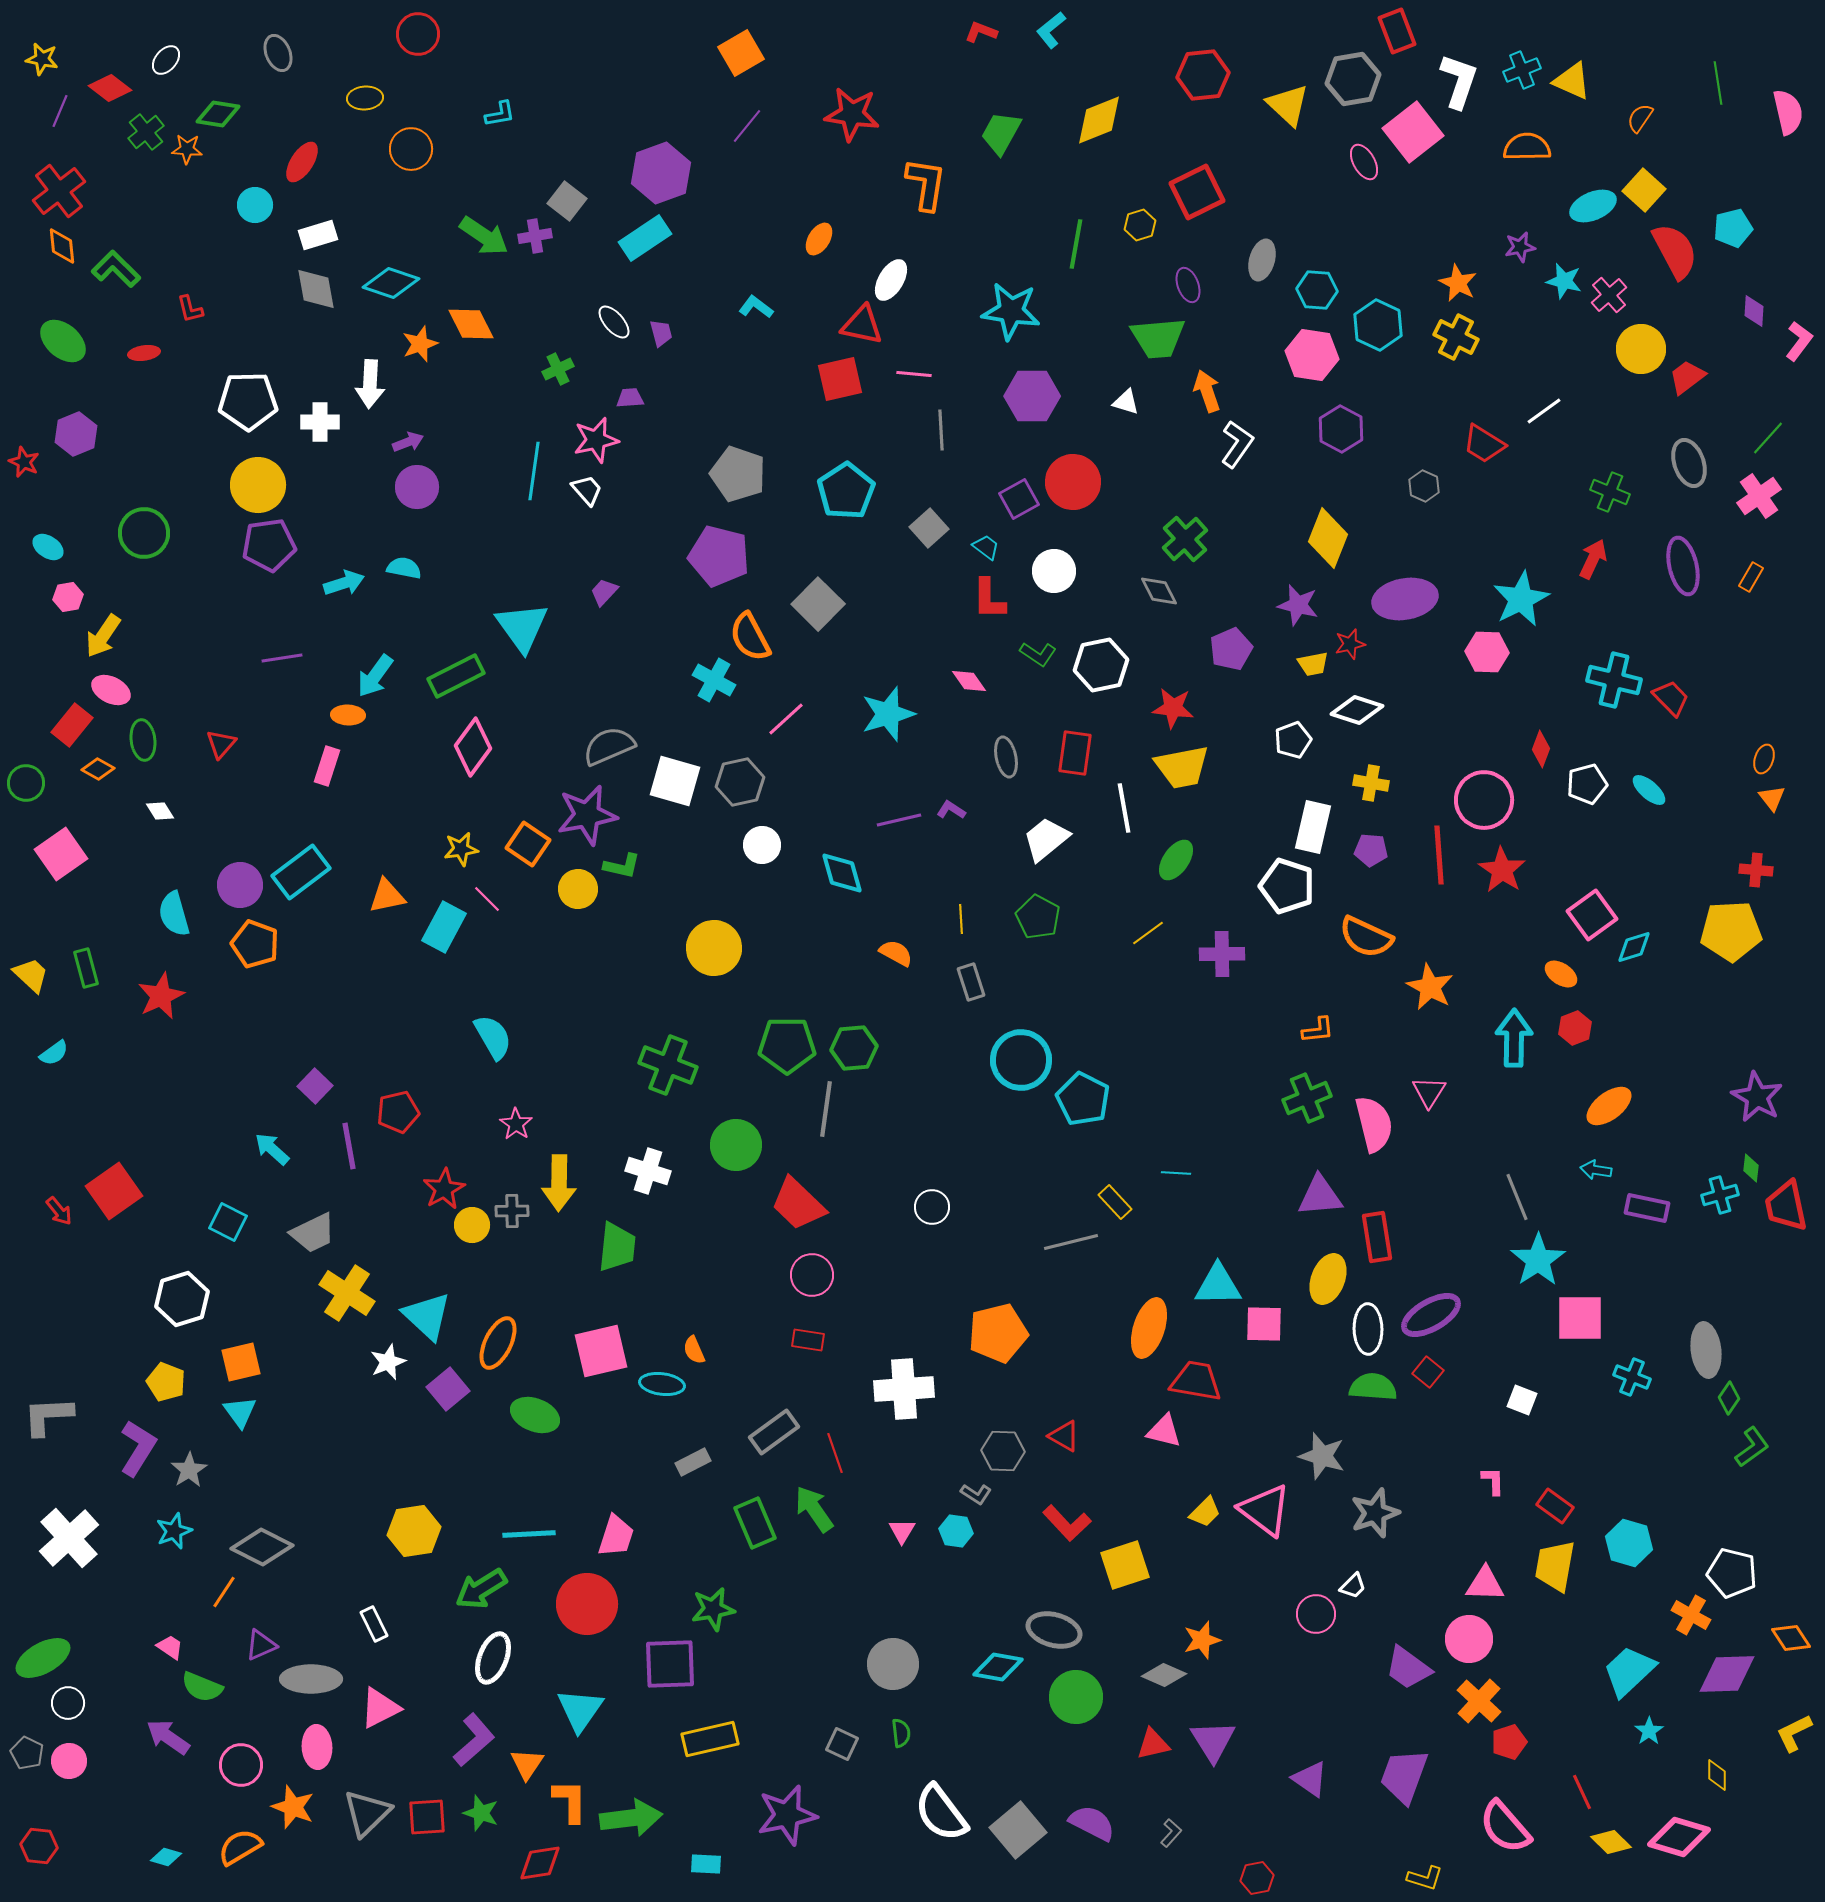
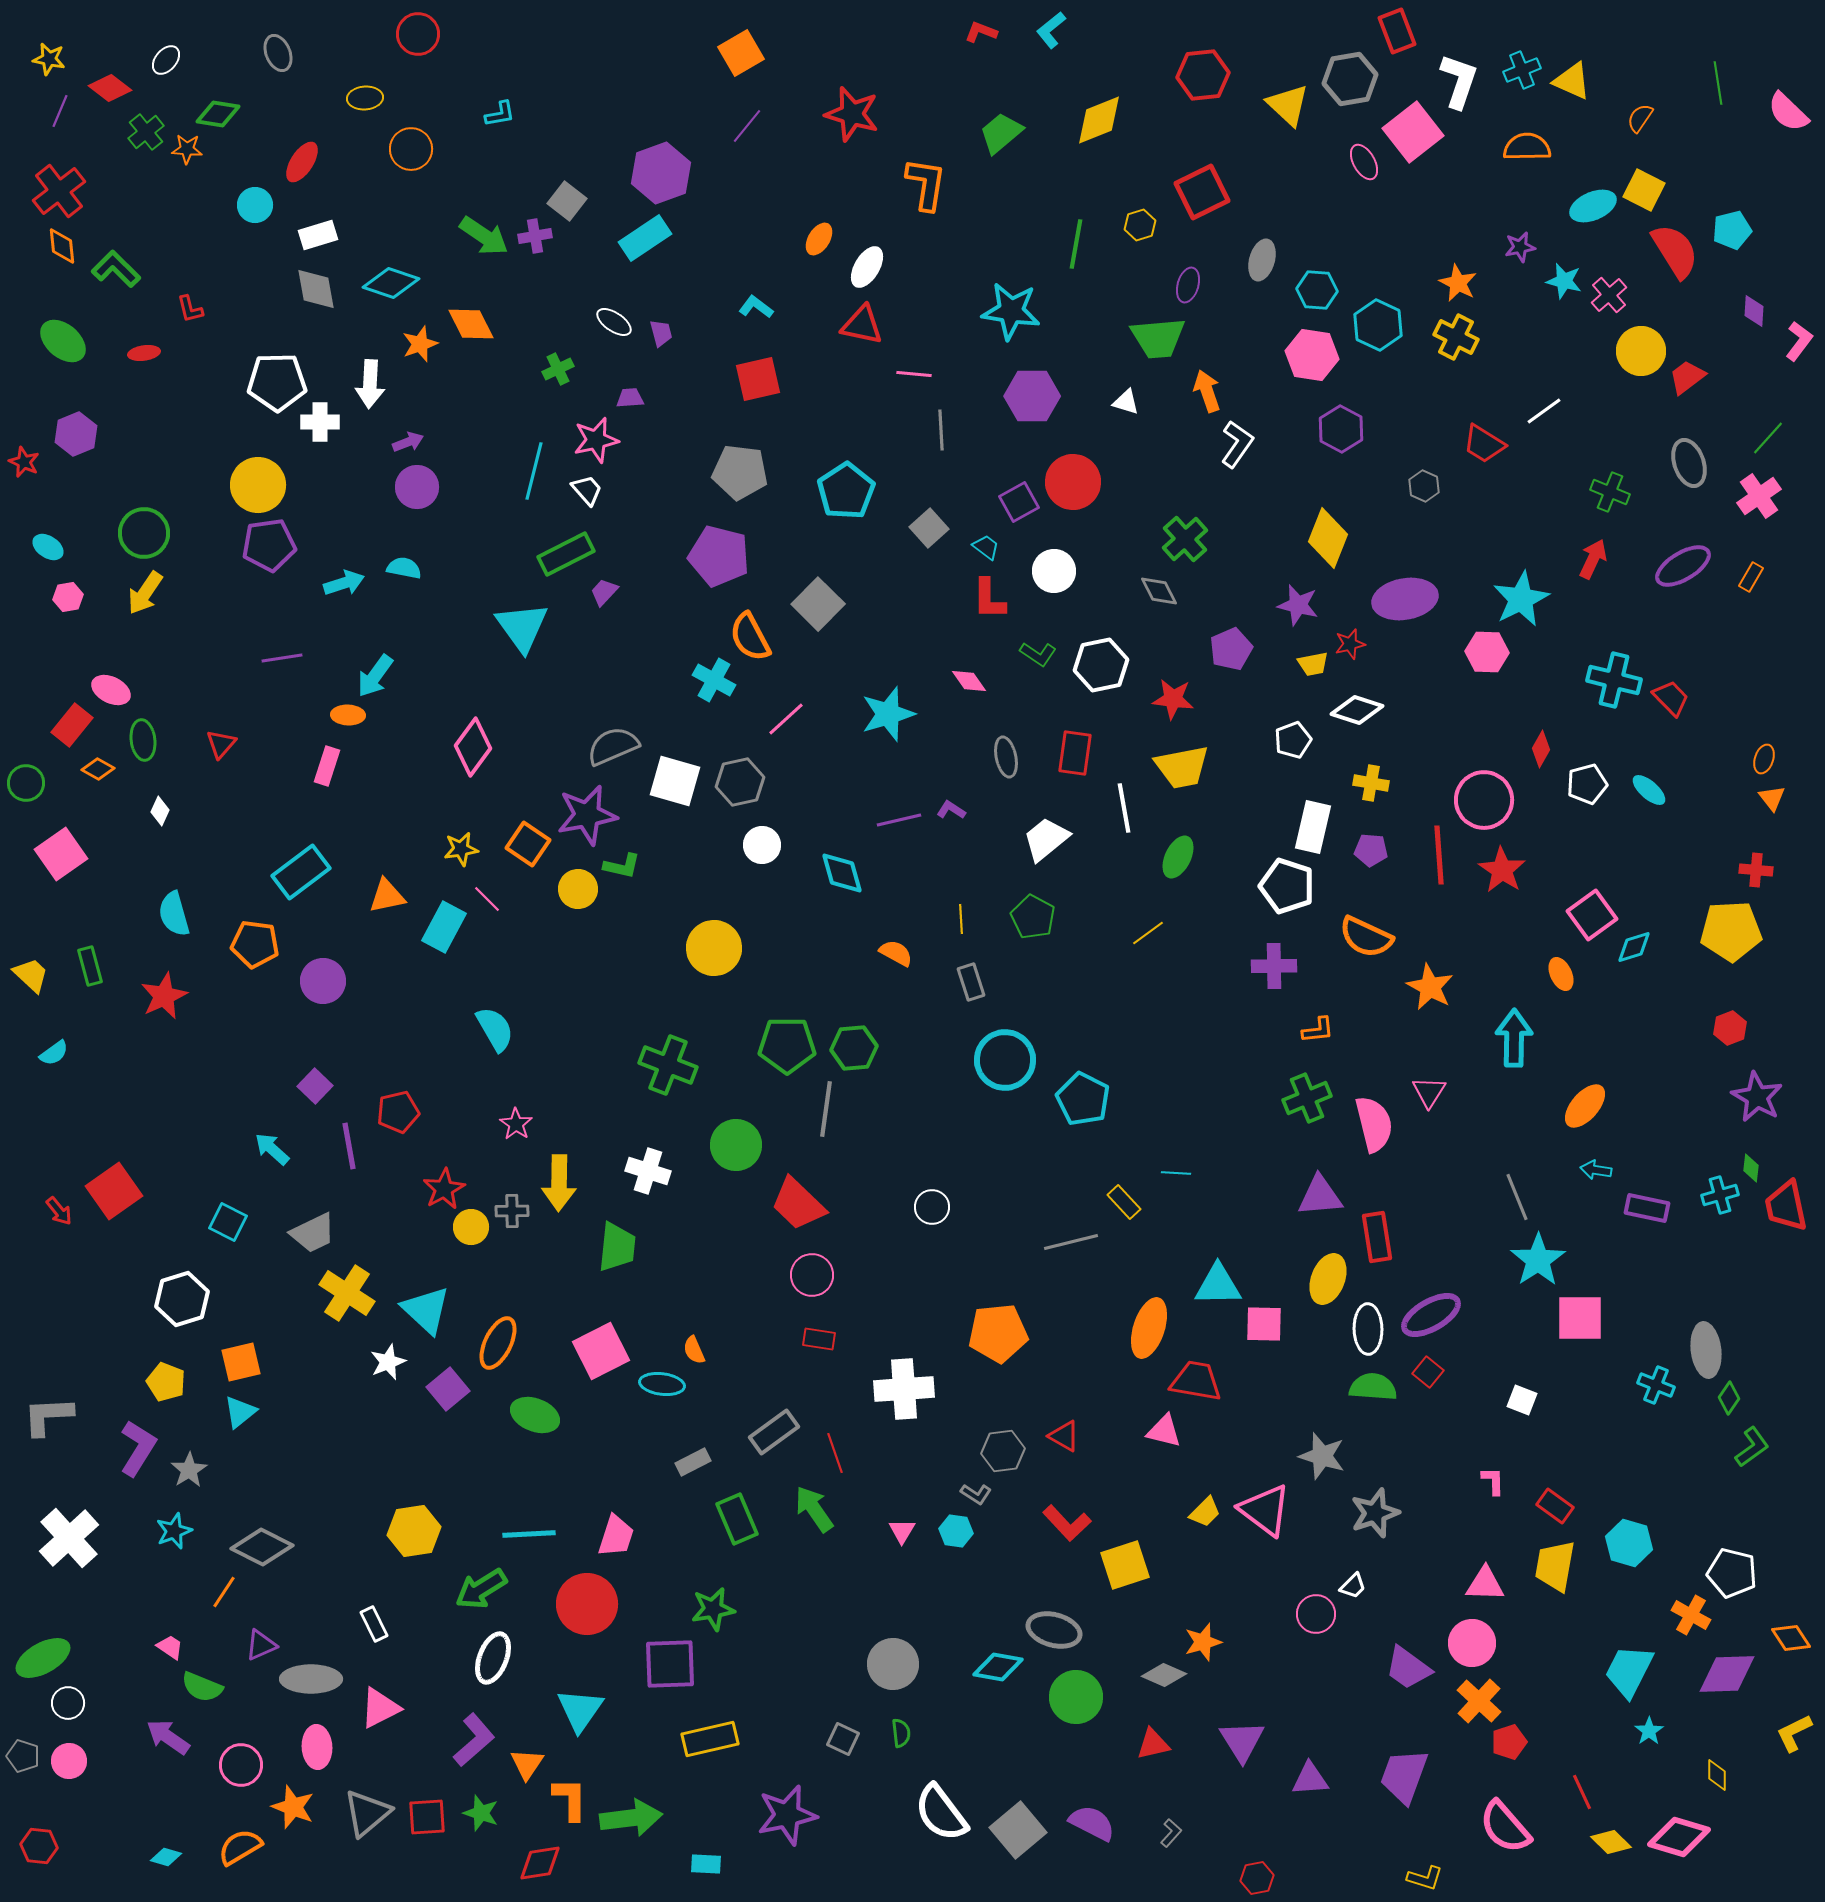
yellow star at (42, 59): moved 7 px right
gray hexagon at (1353, 79): moved 3 px left
pink semicircle at (1788, 112): rotated 147 degrees clockwise
red star at (852, 114): rotated 8 degrees clockwise
green trapezoid at (1001, 133): rotated 21 degrees clockwise
yellow square at (1644, 190): rotated 15 degrees counterclockwise
red square at (1197, 192): moved 5 px right
cyan pentagon at (1733, 228): moved 1 px left, 2 px down
red semicircle at (1675, 251): rotated 4 degrees counterclockwise
white ellipse at (891, 280): moved 24 px left, 13 px up
purple ellipse at (1188, 285): rotated 36 degrees clockwise
white ellipse at (614, 322): rotated 15 degrees counterclockwise
yellow circle at (1641, 349): moved 2 px down
red square at (840, 379): moved 82 px left
white pentagon at (248, 401): moved 29 px right, 19 px up
cyan line at (534, 471): rotated 6 degrees clockwise
gray pentagon at (738, 474): moved 2 px right, 2 px up; rotated 12 degrees counterclockwise
purple square at (1019, 499): moved 3 px down
purple ellipse at (1683, 566): rotated 72 degrees clockwise
yellow arrow at (103, 636): moved 42 px right, 43 px up
green rectangle at (456, 676): moved 110 px right, 122 px up
red star at (1173, 708): moved 9 px up
gray semicircle at (609, 746): moved 4 px right
red diamond at (1541, 749): rotated 9 degrees clockwise
white diamond at (160, 811): rotated 56 degrees clockwise
green ellipse at (1176, 860): moved 2 px right, 3 px up; rotated 9 degrees counterclockwise
purple circle at (240, 885): moved 83 px right, 96 px down
green pentagon at (1038, 917): moved 5 px left
orange pentagon at (255, 944): rotated 12 degrees counterclockwise
purple cross at (1222, 954): moved 52 px right, 12 px down
green rectangle at (86, 968): moved 4 px right, 2 px up
orange ellipse at (1561, 974): rotated 32 degrees clockwise
red star at (161, 996): moved 3 px right
red hexagon at (1575, 1028): moved 155 px right
cyan semicircle at (493, 1037): moved 2 px right, 8 px up
cyan circle at (1021, 1060): moved 16 px left
orange ellipse at (1609, 1106): moved 24 px left; rotated 12 degrees counterclockwise
yellow rectangle at (1115, 1202): moved 9 px right
yellow circle at (472, 1225): moved 1 px left, 2 px down
cyan triangle at (427, 1316): moved 1 px left, 6 px up
orange pentagon at (998, 1333): rotated 8 degrees clockwise
red rectangle at (808, 1340): moved 11 px right, 1 px up
pink square at (601, 1351): rotated 14 degrees counterclockwise
cyan cross at (1632, 1377): moved 24 px right, 8 px down
cyan triangle at (240, 1412): rotated 27 degrees clockwise
gray hexagon at (1003, 1451): rotated 9 degrees counterclockwise
green rectangle at (755, 1523): moved 18 px left, 4 px up
pink circle at (1469, 1639): moved 3 px right, 4 px down
orange star at (1202, 1640): moved 1 px right, 2 px down
cyan trapezoid at (1629, 1671): rotated 20 degrees counterclockwise
purple triangle at (1213, 1741): moved 29 px right
gray square at (842, 1744): moved 1 px right, 5 px up
gray pentagon at (27, 1753): moved 4 px left, 3 px down; rotated 8 degrees counterclockwise
purple triangle at (1310, 1779): rotated 39 degrees counterclockwise
orange L-shape at (570, 1801): moved 2 px up
gray triangle at (367, 1813): rotated 4 degrees clockwise
